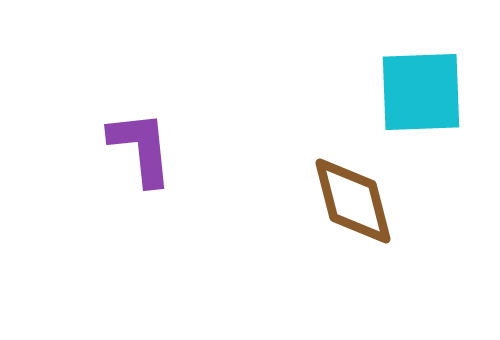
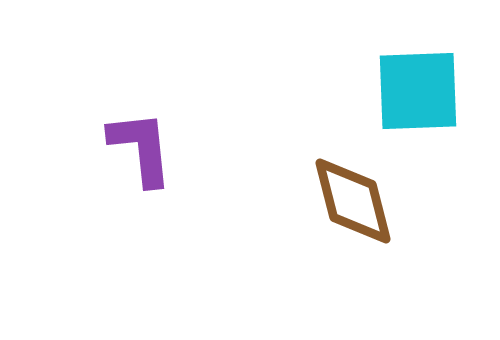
cyan square: moved 3 px left, 1 px up
